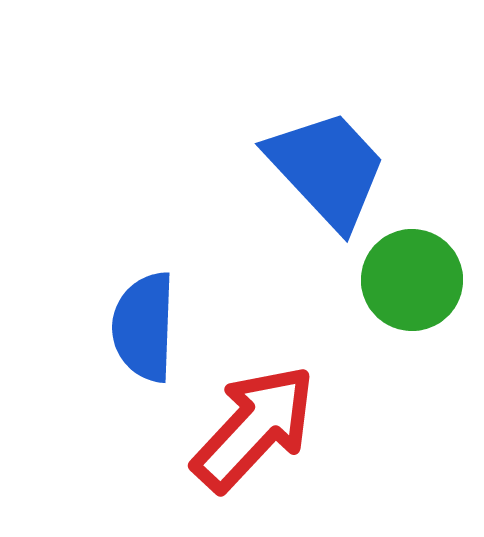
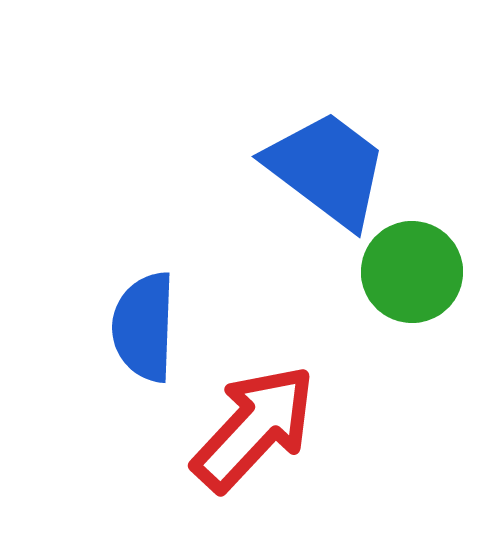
blue trapezoid: rotated 10 degrees counterclockwise
green circle: moved 8 px up
